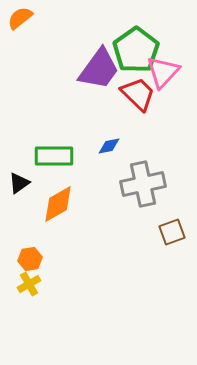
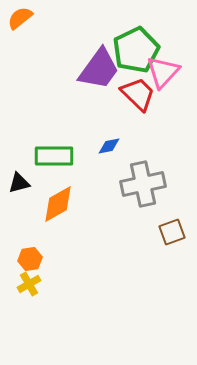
green pentagon: rotated 9 degrees clockwise
black triangle: rotated 20 degrees clockwise
